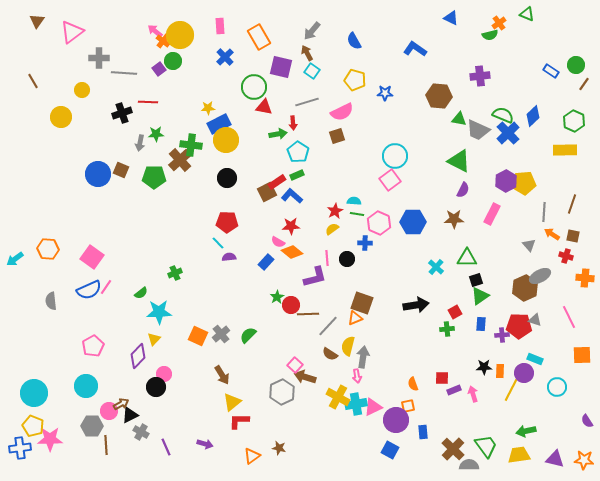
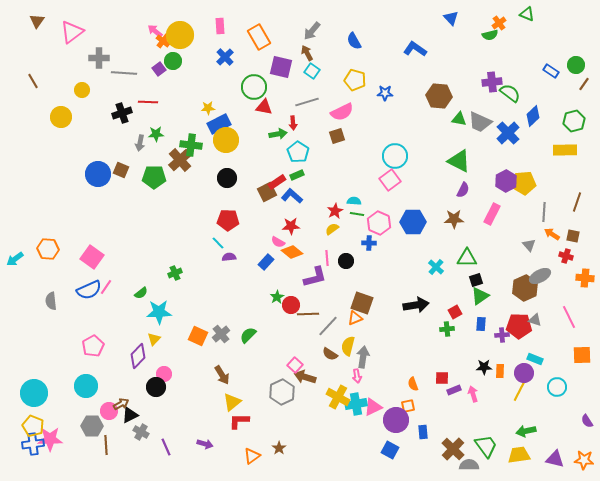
blue triangle at (451, 18): rotated 21 degrees clockwise
purple cross at (480, 76): moved 12 px right, 6 px down
green semicircle at (503, 115): moved 7 px right, 22 px up; rotated 15 degrees clockwise
green hexagon at (574, 121): rotated 20 degrees clockwise
gray trapezoid at (478, 130): moved 2 px right, 8 px up
brown line at (572, 204): moved 5 px right, 2 px up
red pentagon at (227, 222): moved 1 px right, 2 px up
blue cross at (365, 243): moved 4 px right
black circle at (347, 259): moved 1 px left, 2 px down
yellow line at (511, 390): moved 9 px right
blue cross at (20, 448): moved 13 px right, 4 px up
brown star at (279, 448): rotated 24 degrees clockwise
